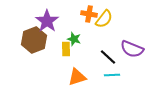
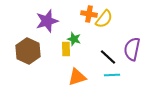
purple star: rotated 20 degrees clockwise
brown hexagon: moved 6 px left, 11 px down; rotated 15 degrees counterclockwise
purple semicircle: rotated 80 degrees clockwise
